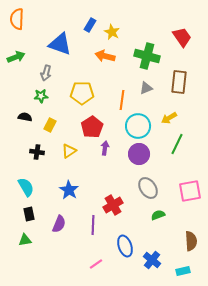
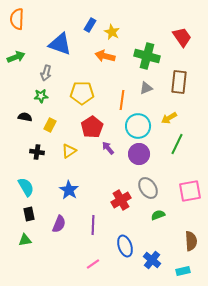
purple arrow: moved 3 px right; rotated 48 degrees counterclockwise
red cross: moved 8 px right, 5 px up
pink line: moved 3 px left
